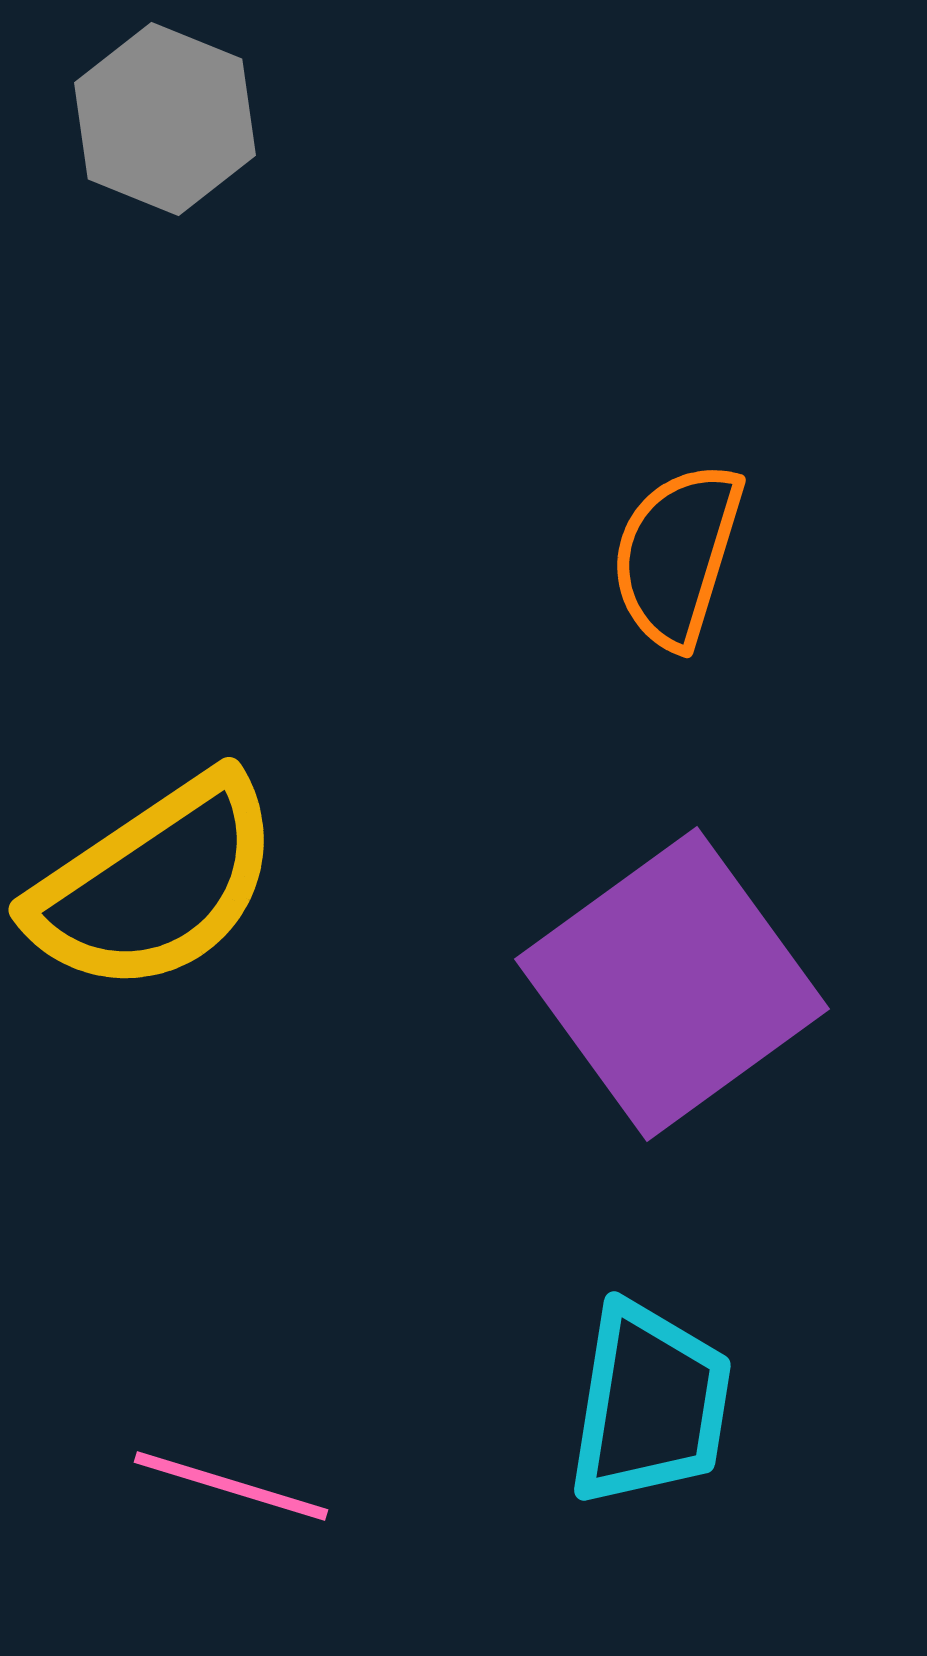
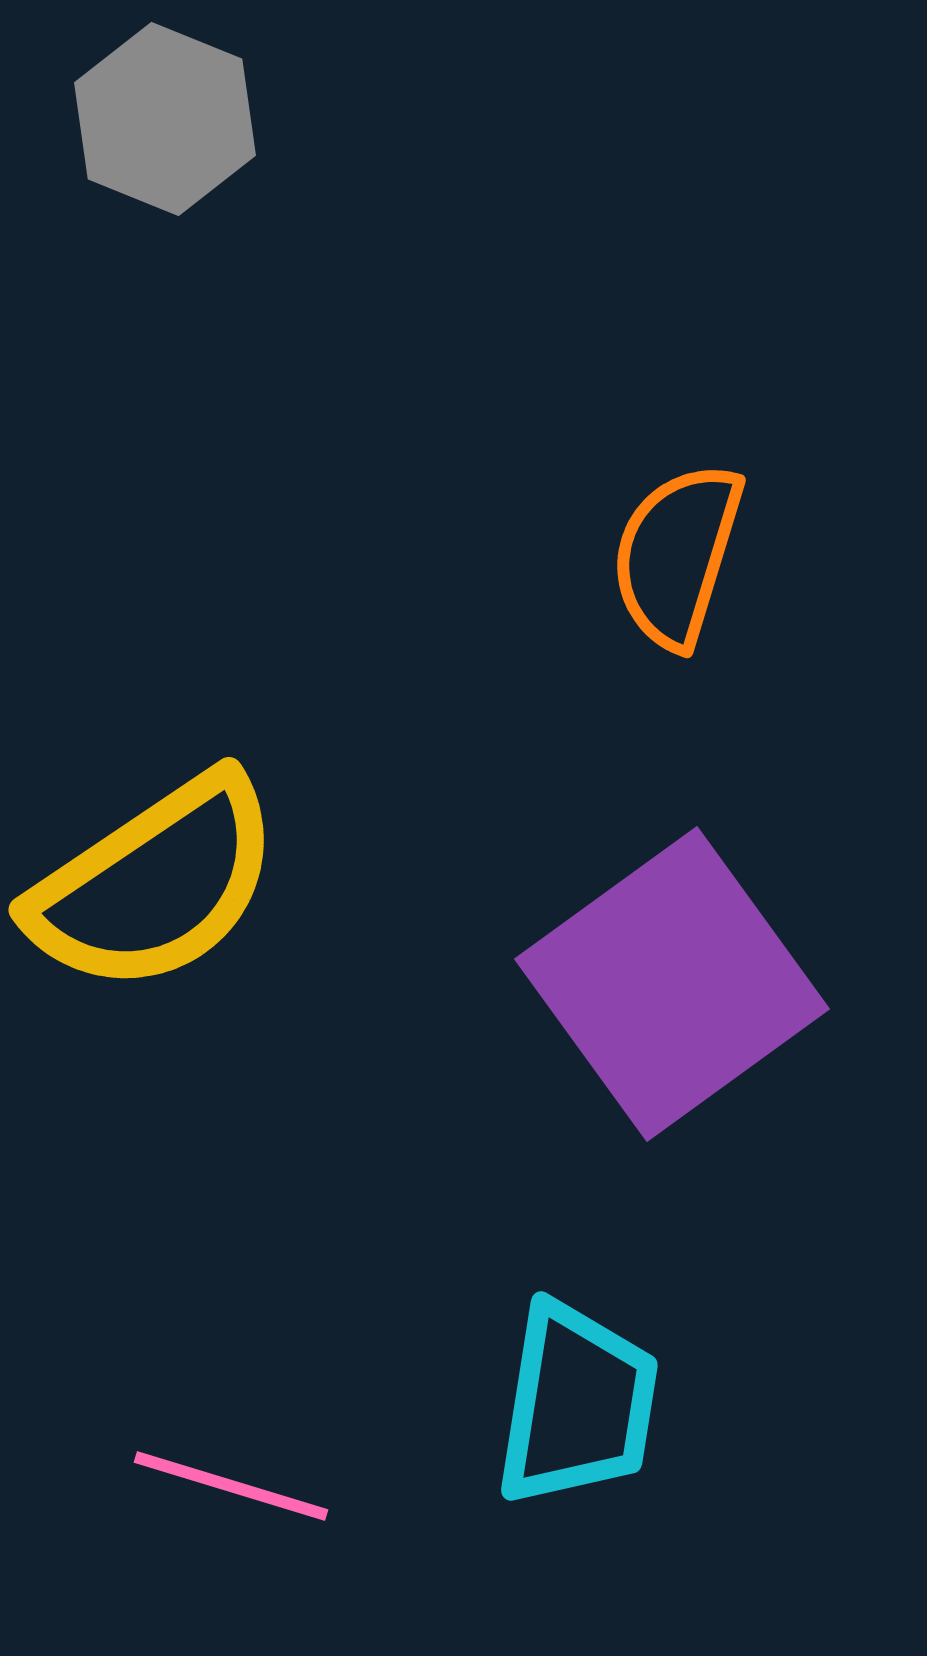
cyan trapezoid: moved 73 px left
